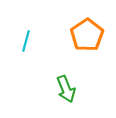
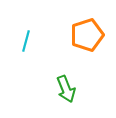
orange pentagon: rotated 16 degrees clockwise
